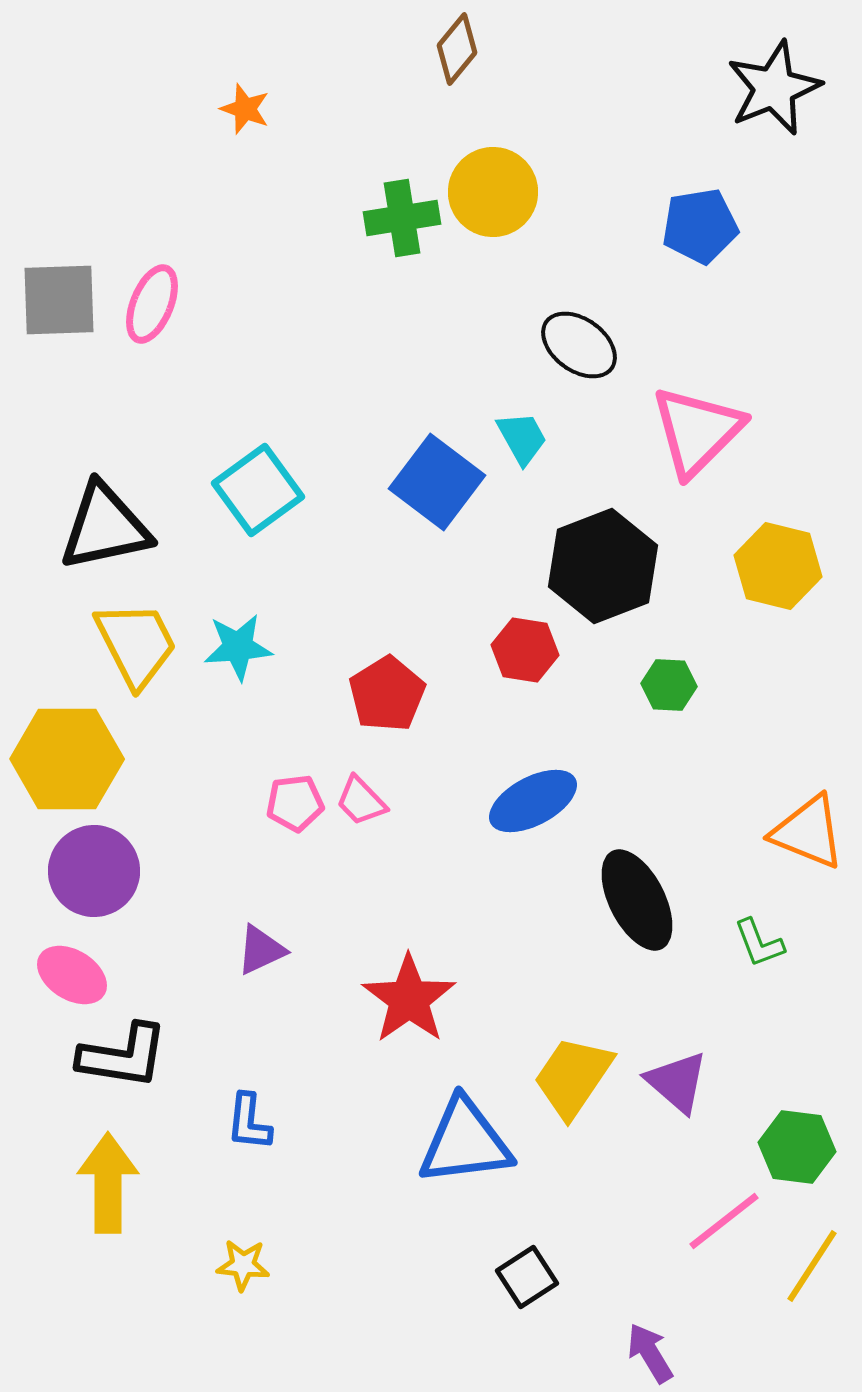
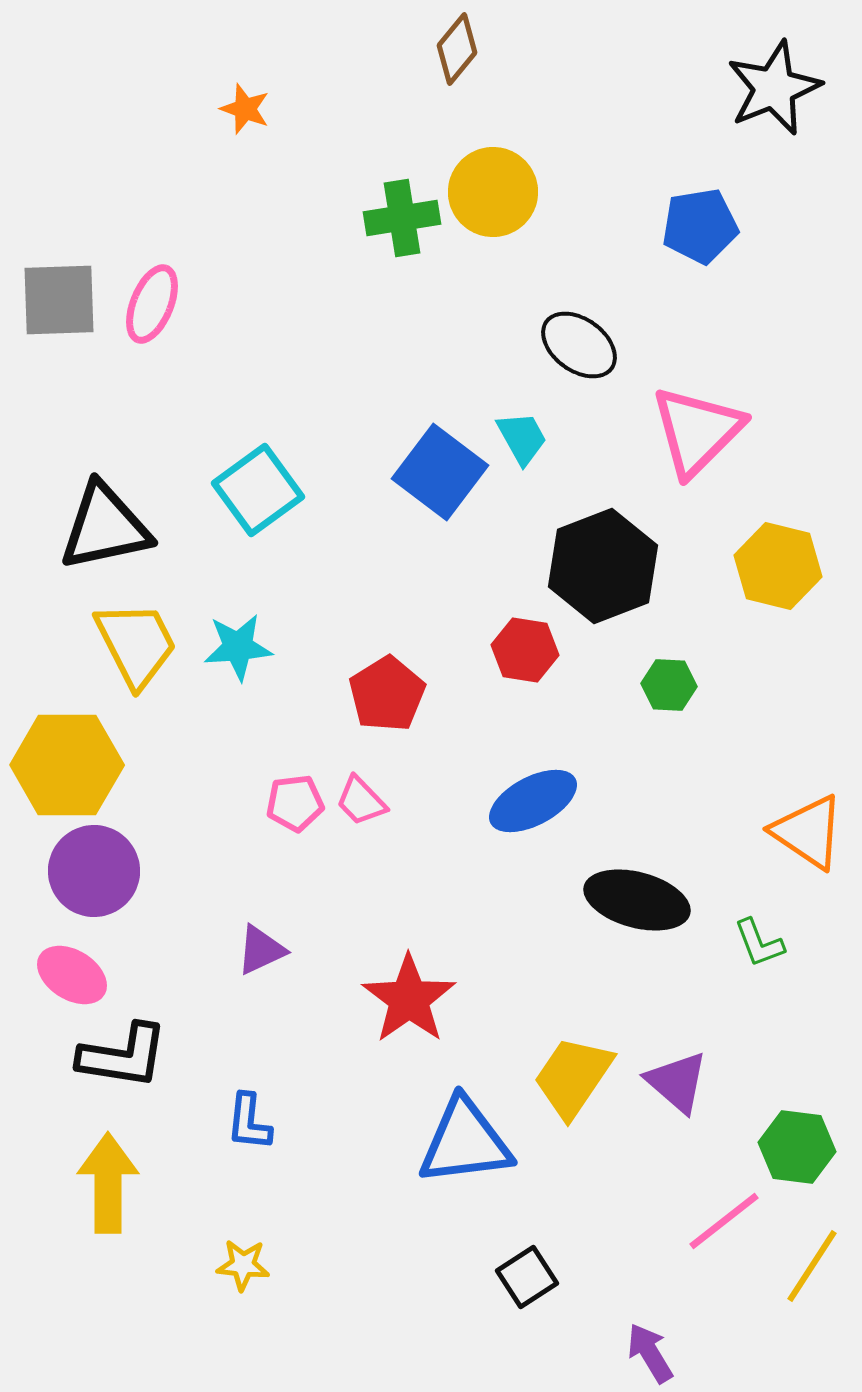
blue square at (437, 482): moved 3 px right, 10 px up
yellow hexagon at (67, 759): moved 6 px down
orange triangle at (808, 832): rotated 12 degrees clockwise
black ellipse at (637, 900): rotated 48 degrees counterclockwise
